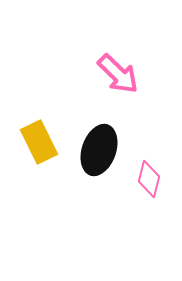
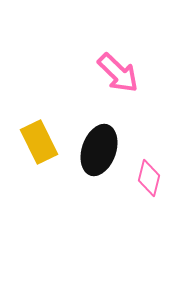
pink arrow: moved 1 px up
pink diamond: moved 1 px up
